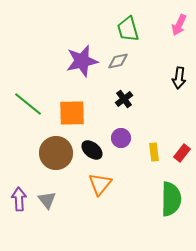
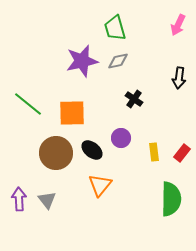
pink arrow: moved 1 px left
green trapezoid: moved 13 px left, 1 px up
black cross: moved 10 px right; rotated 18 degrees counterclockwise
orange triangle: moved 1 px down
